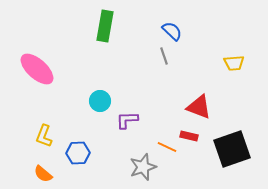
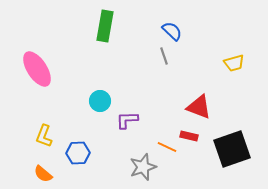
yellow trapezoid: rotated 10 degrees counterclockwise
pink ellipse: rotated 15 degrees clockwise
